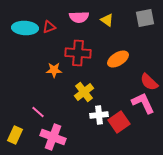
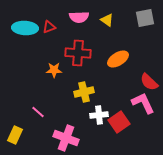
yellow cross: rotated 24 degrees clockwise
pink cross: moved 13 px right, 1 px down
